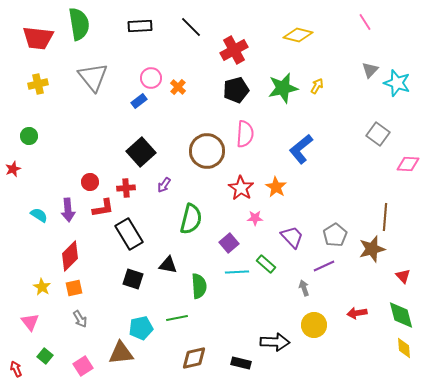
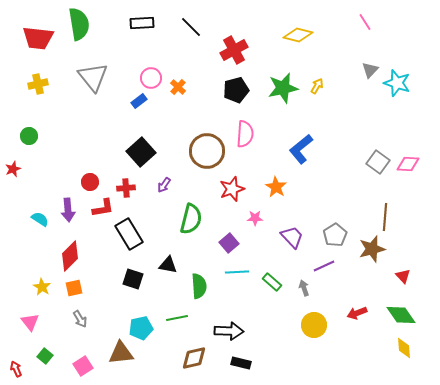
black rectangle at (140, 26): moved 2 px right, 3 px up
gray square at (378, 134): moved 28 px down
red star at (241, 188): moved 9 px left, 1 px down; rotated 20 degrees clockwise
cyan semicircle at (39, 215): moved 1 px right, 4 px down
green rectangle at (266, 264): moved 6 px right, 18 px down
red arrow at (357, 313): rotated 12 degrees counterclockwise
green diamond at (401, 315): rotated 20 degrees counterclockwise
black arrow at (275, 342): moved 46 px left, 11 px up
